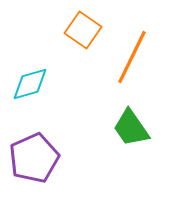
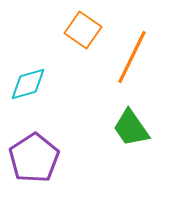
cyan diamond: moved 2 px left
purple pentagon: rotated 9 degrees counterclockwise
